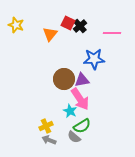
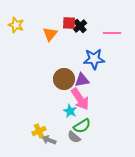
red square: moved 1 px right; rotated 24 degrees counterclockwise
yellow cross: moved 7 px left, 5 px down
